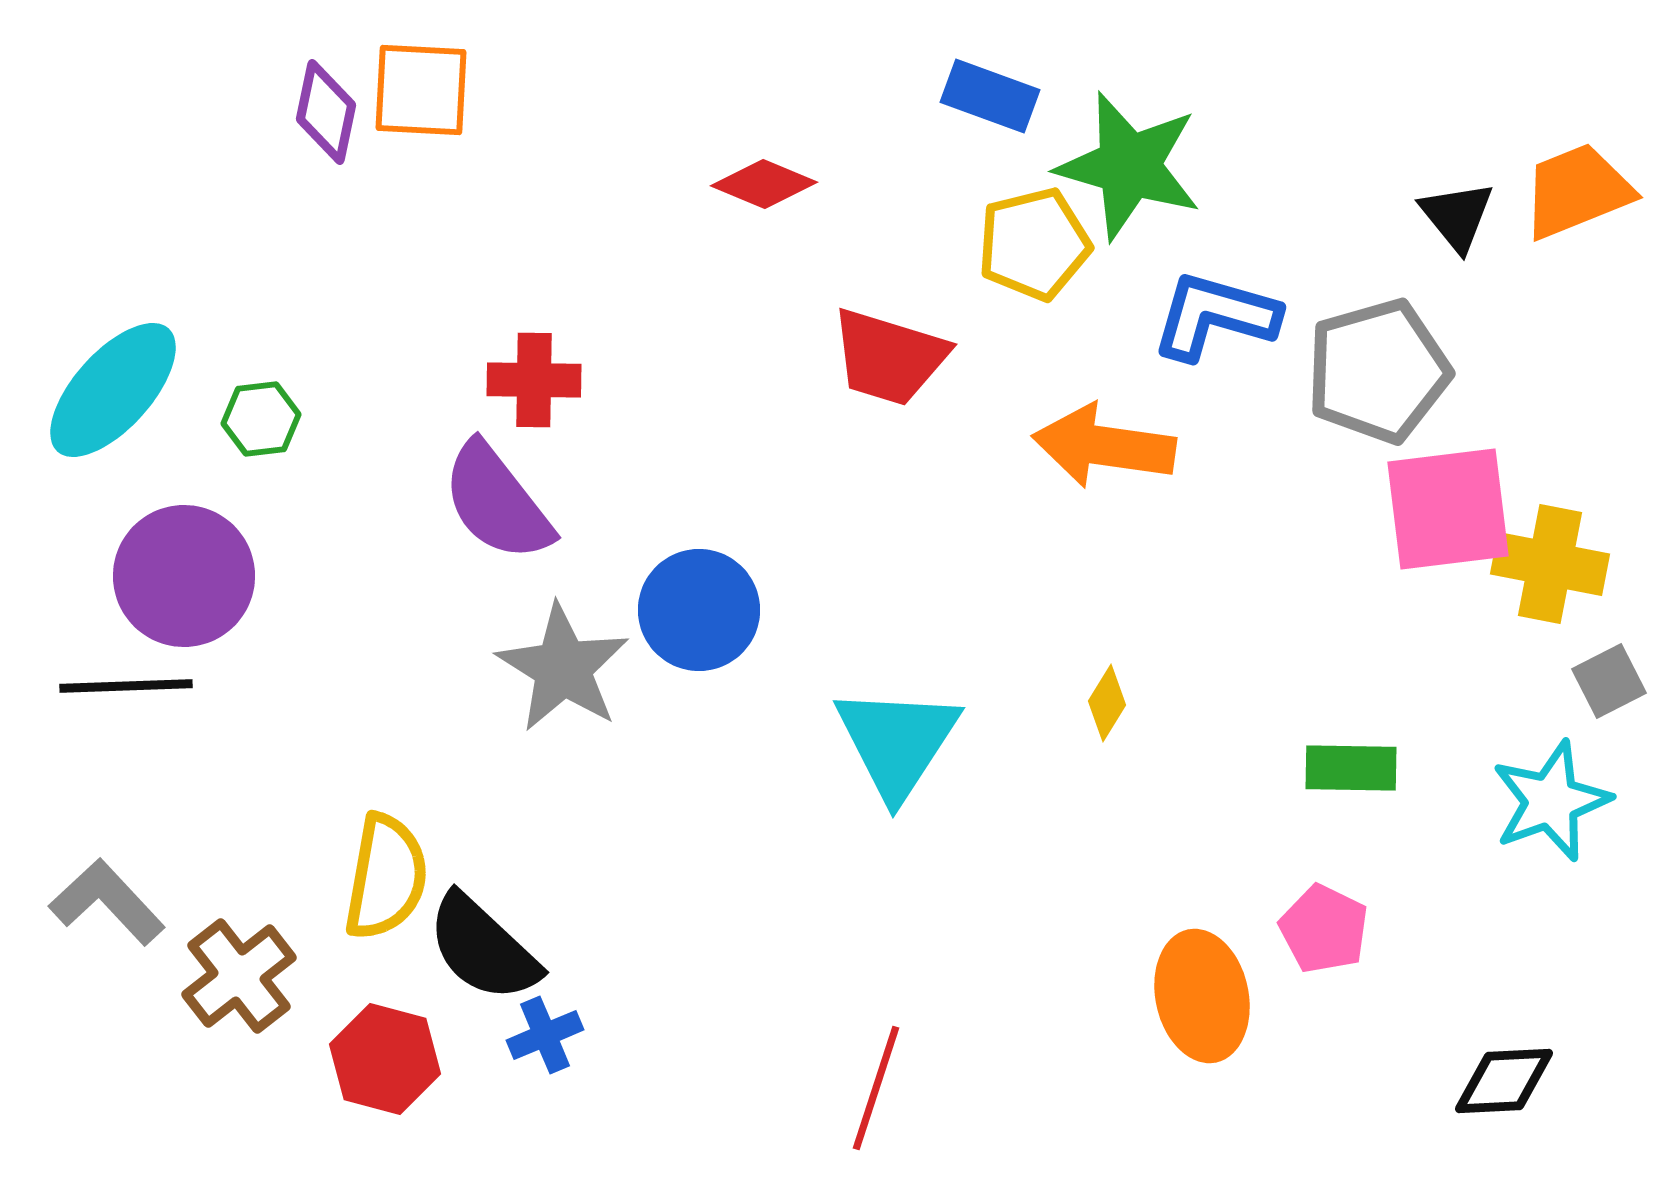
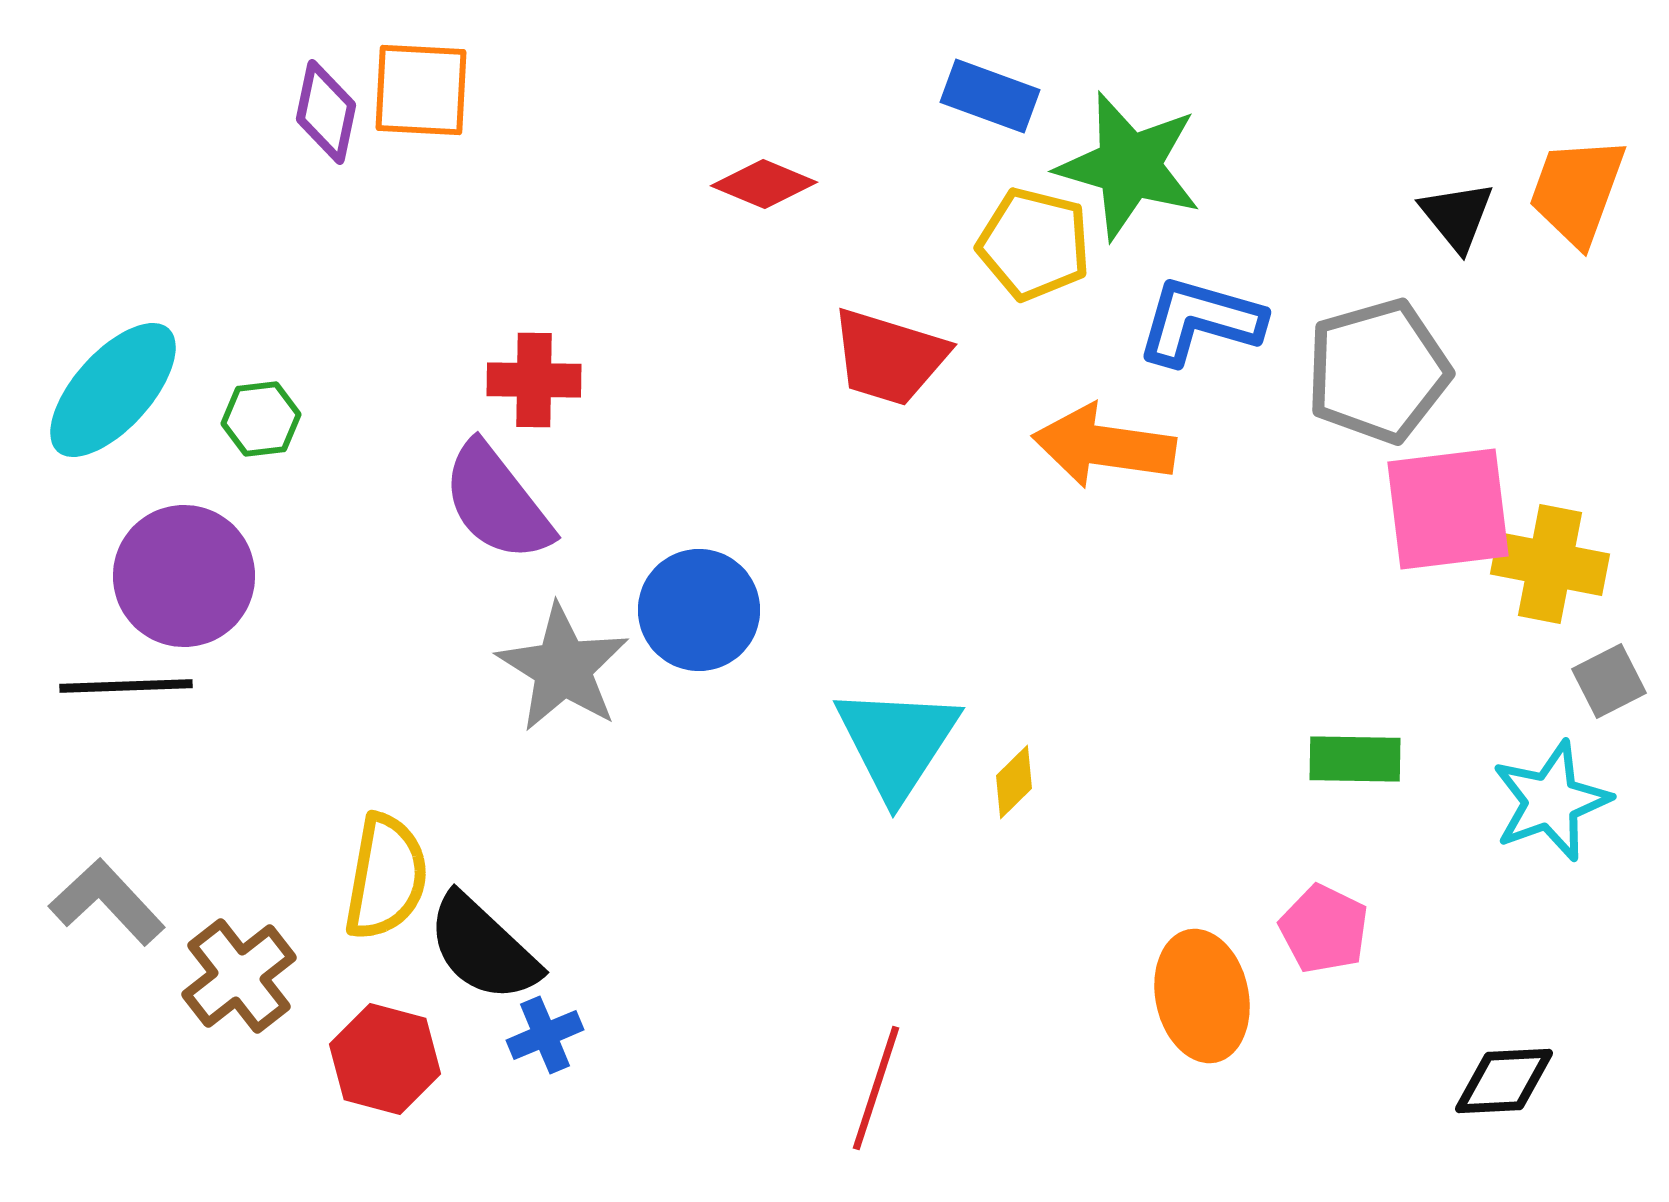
orange trapezoid: rotated 48 degrees counterclockwise
yellow pentagon: rotated 28 degrees clockwise
blue L-shape: moved 15 px left, 5 px down
yellow diamond: moved 93 px left, 79 px down; rotated 14 degrees clockwise
green rectangle: moved 4 px right, 9 px up
